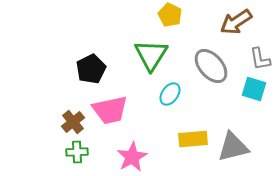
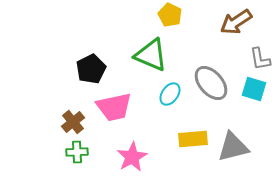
green triangle: rotated 39 degrees counterclockwise
gray ellipse: moved 17 px down
pink trapezoid: moved 4 px right, 3 px up
